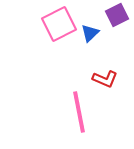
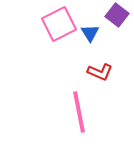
purple square: rotated 25 degrees counterclockwise
blue triangle: rotated 18 degrees counterclockwise
red L-shape: moved 5 px left, 7 px up
